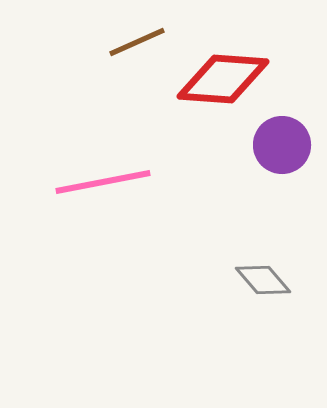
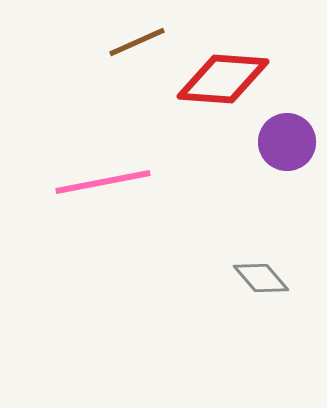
purple circle: moved 5 px right, 3 px up
gray diamond: moved 2 px left, 2 px up
